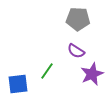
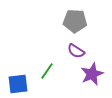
gray pentagon: moved 3 px left, 2 px down
